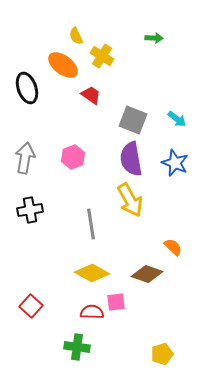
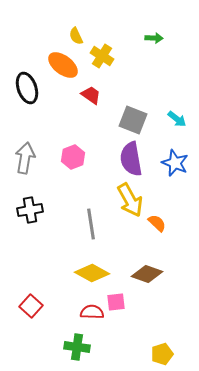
orange semicircle: moved 16 px left, 24 px up
